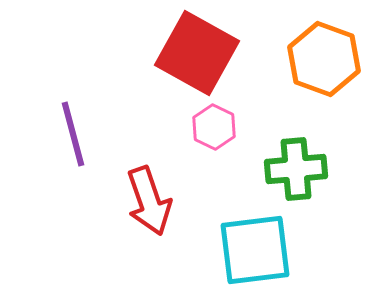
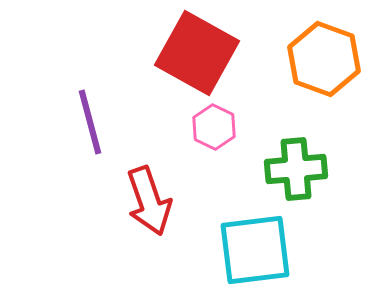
purple line: moved 17 px right, 12 px up
